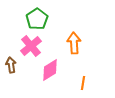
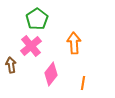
pink diamond: moved 1 px right, 4 px down; rotated 20 degrees counterclockwise
